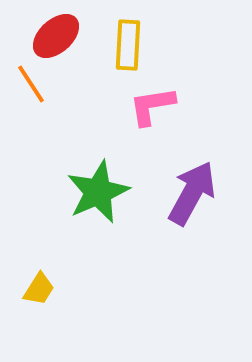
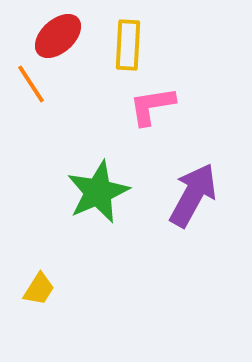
red ellipse: moved 2 px right
purple arrow: moved 1 px right, 2 px down
